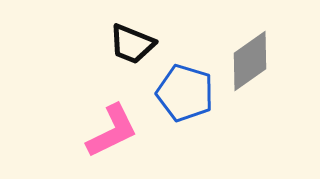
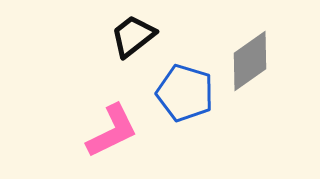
black trapezoid: moved 1 px right, 8 px up; rotated 120 degrees clockwise
